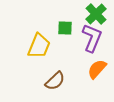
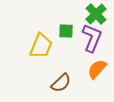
green square: moved 1 px right, 3 px down
yellow trapezoid: moved 2 px right
brown semicircle: moved 6 px right, 2 px down
